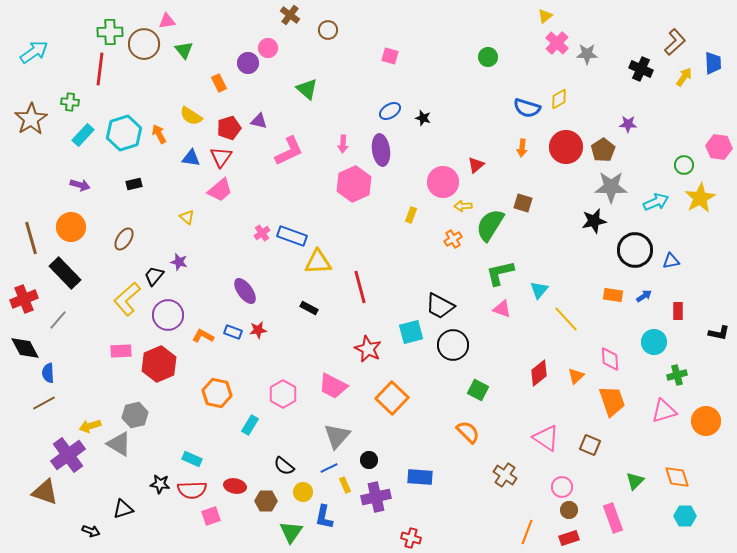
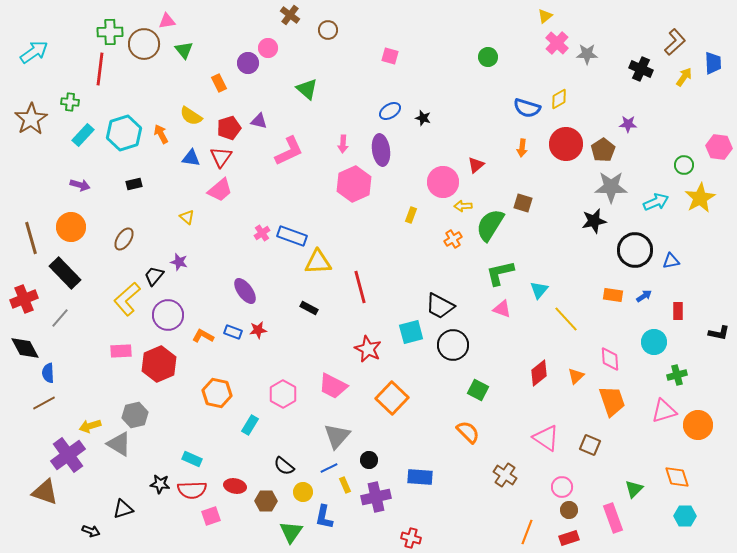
orange arrow at (159, 134): moved 2 px right
red circle at (566, 147): moved 3 px up
gray line at (58, 320): moved 2 px right, 2 px up
orange circle at (706, 421): moved 8 px left, 4 px down
green triangle at (635, 481): moved 1 px left, 8 px down
